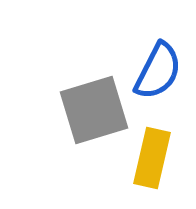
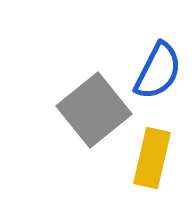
gray square: rotated 22 degrees counterclockwise
